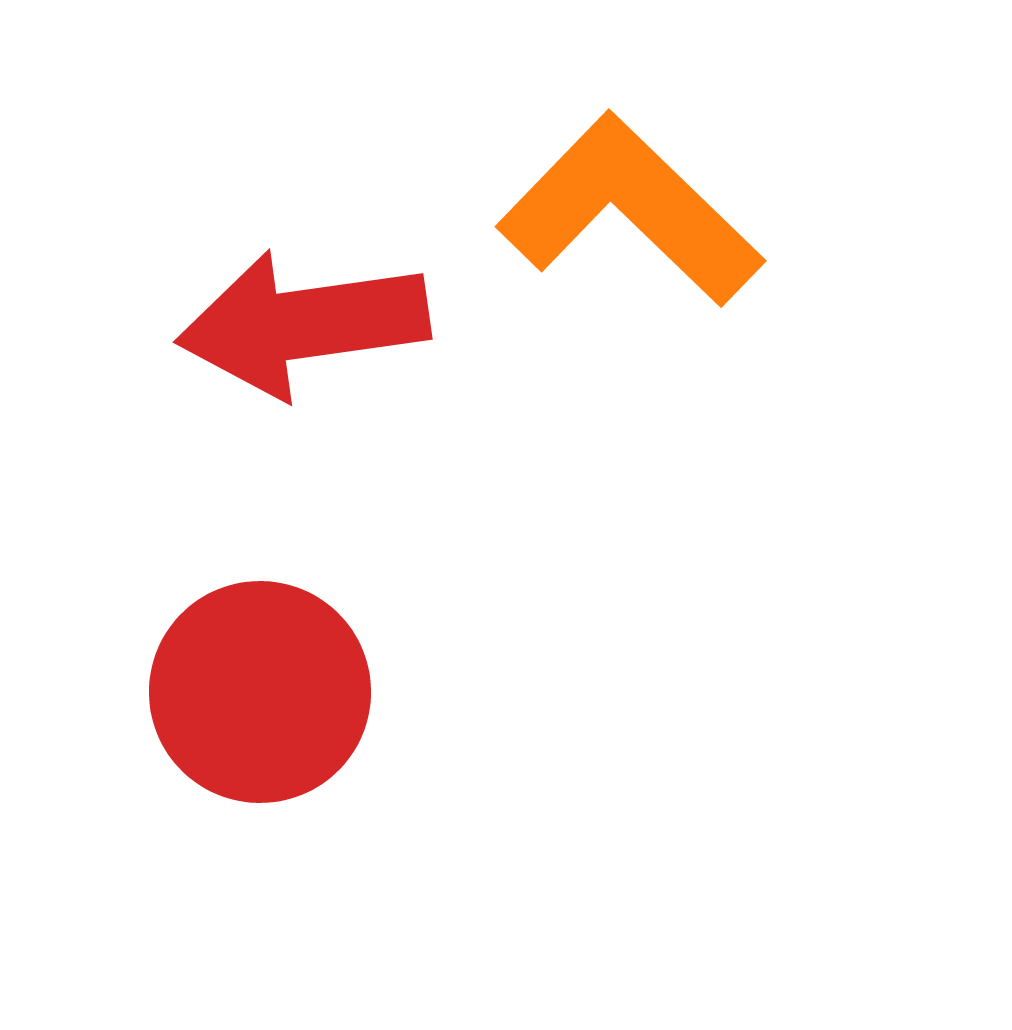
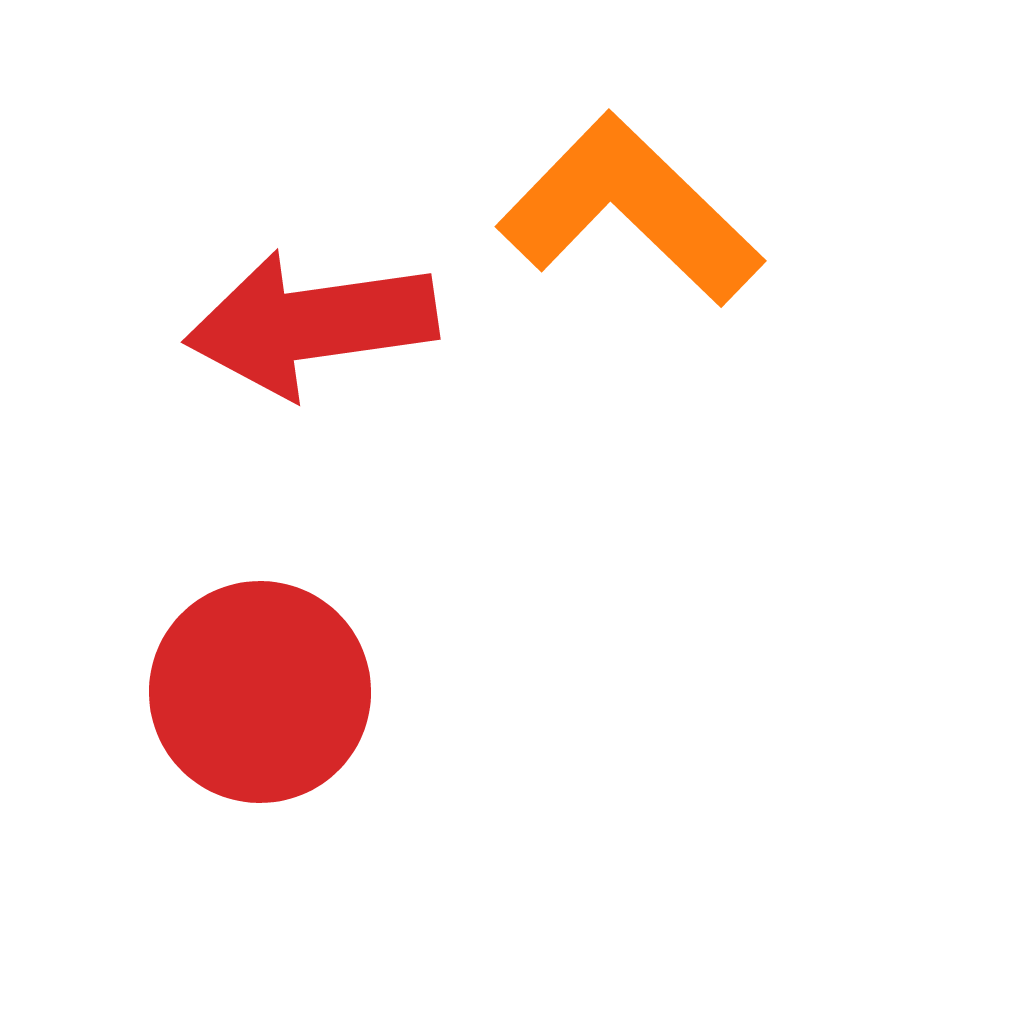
red arrow: moved 8 px right
